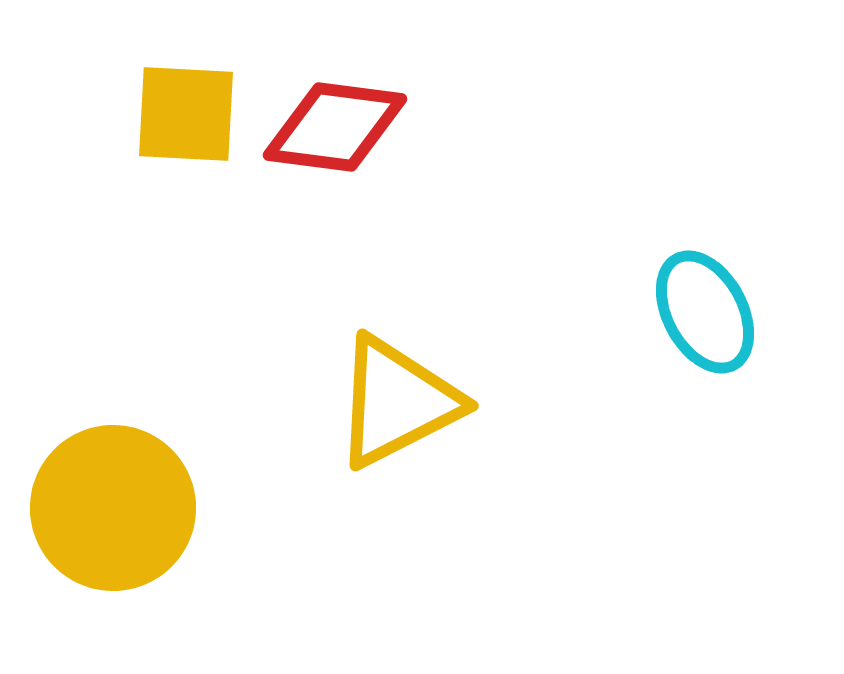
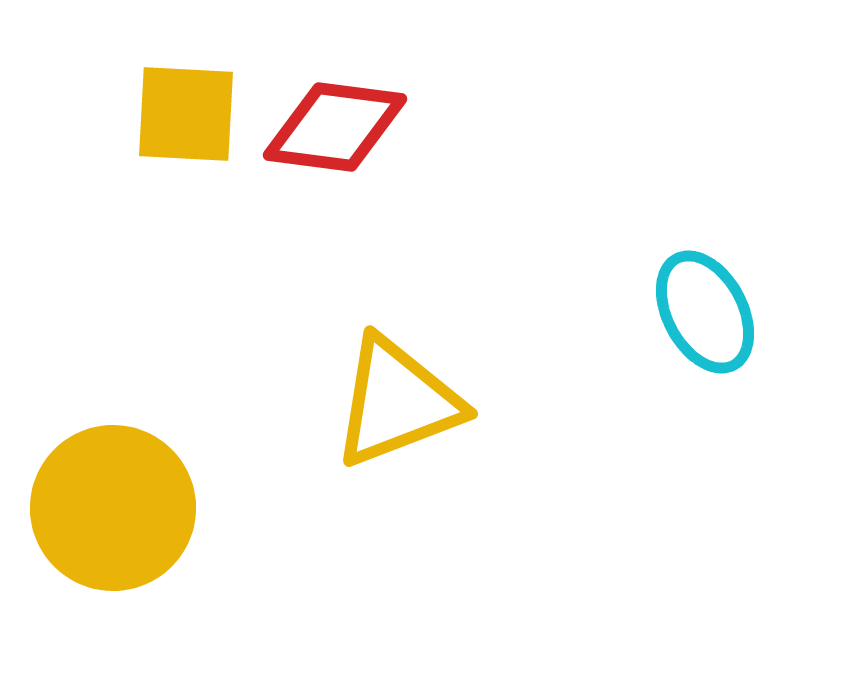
yellow triangle: rotated 6 degrees clockwise
